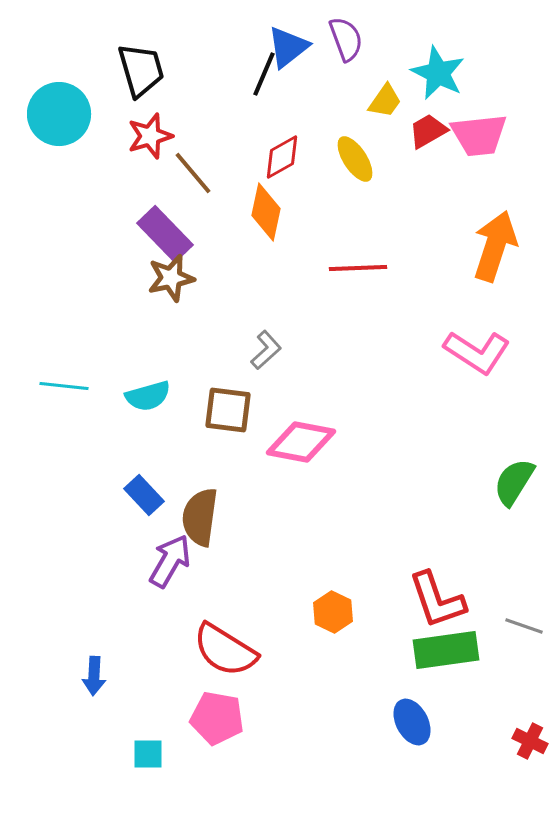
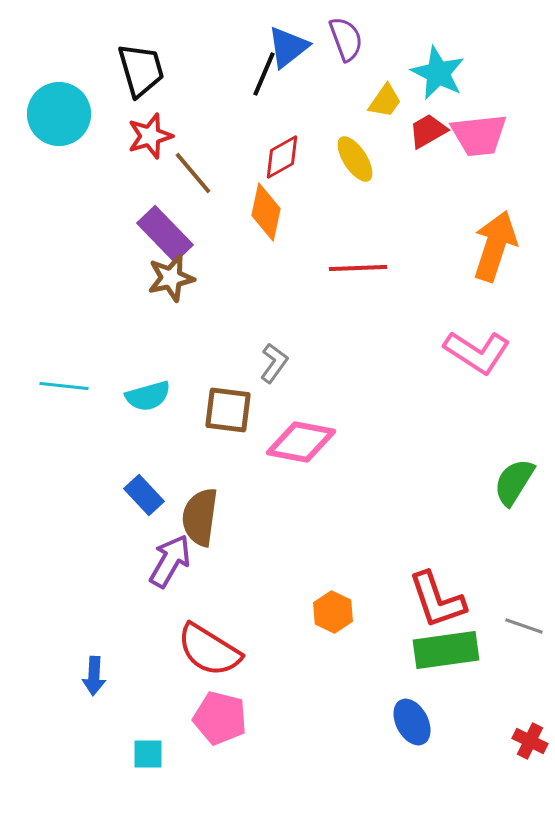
gray L-shape: moved 8 px right, 13 px down; rotated 12 degrees counterclockwise
red semicircle: moved 16 px left
pink pentagon: moved 3 px right; rotated 4 degrees clockwise
